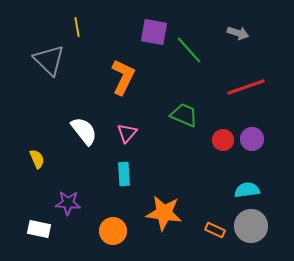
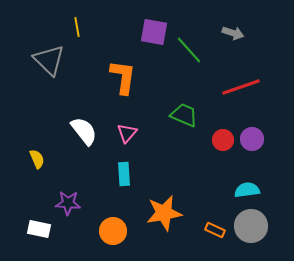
gray arrow: moved 5 px left
orange L-shape: rotated 18 degrees counterclockwise
red line: moved 5 px left
orange star: rotated 18 degrees counterclockwise
